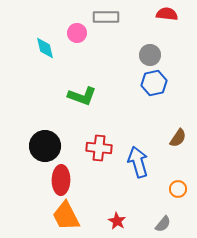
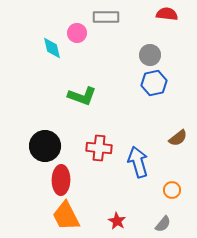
cyan diamond: moved 7 px right
brown semicircle: rotated 18 degrees clockwise
orange circle: moved 6 px left, 1 px down
